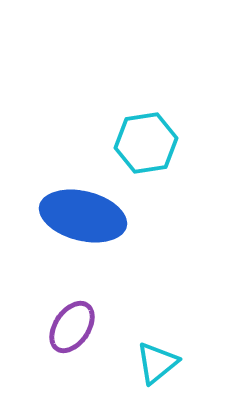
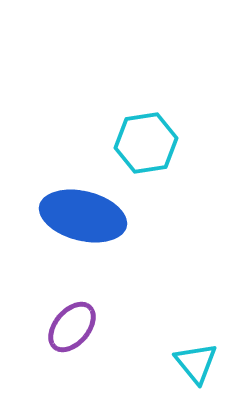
purple ellipse: rotated 6 degrees clockwise
cyan triangle: moved 39 px right; rotated 30 degrees counterclockwise
